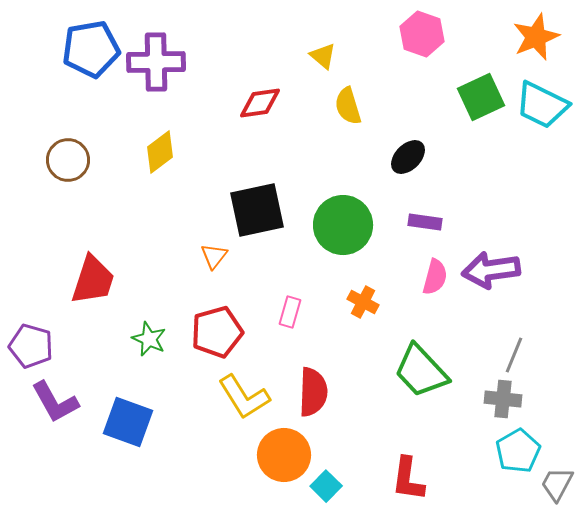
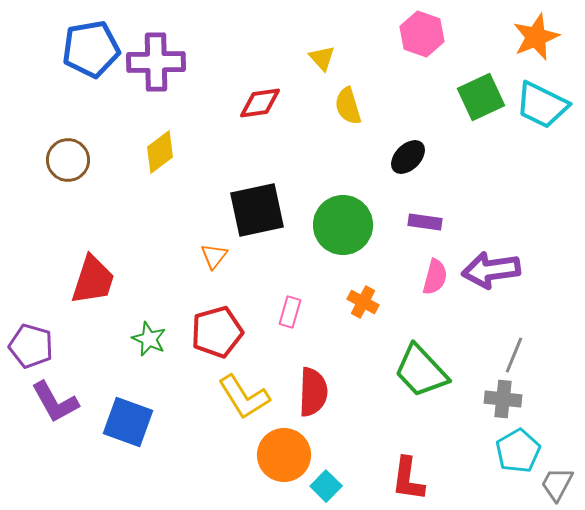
yellow triangle: moved 1 px left, 2 px down; rotated 8 degrees clockwise
